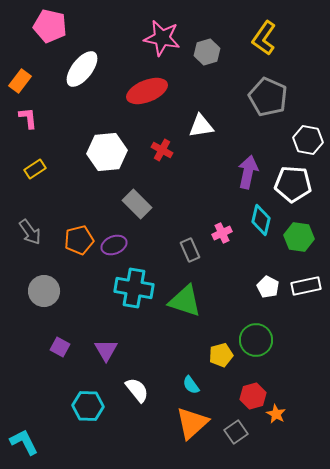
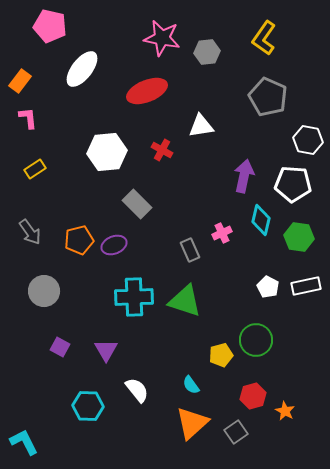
gray hexagon at (207, 52): rotated 10 degrees clockwise
purple arrow at (248, 172): moved 4 px left, 4 px down
cyan cross at (134, 288): moved 9 px down; rotated 12 degrees counterclockwise
orange star at (276, 414): moved 9 px right, 3 px up
